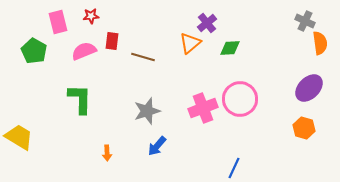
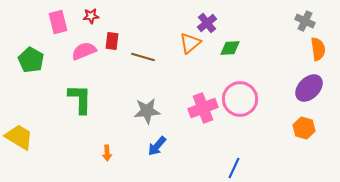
orange semicircle: moved 2 px left, 6 px down
green pentagon: moved 3 px left, 9 px down
gray star: rotated 12 degrees clockwise
